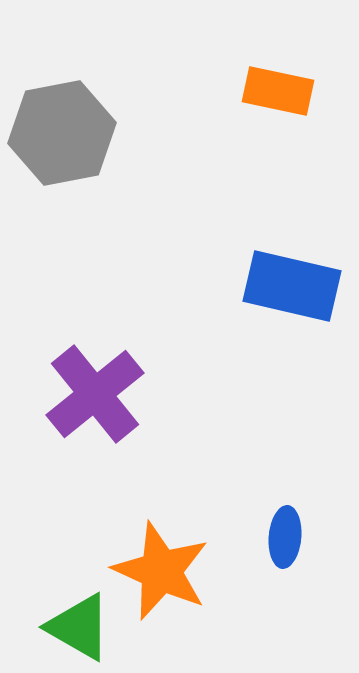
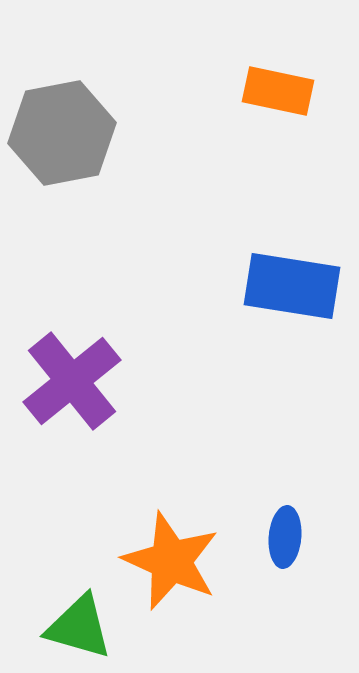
blue rectangle: rotated 4 degrees counterclockwise
purple cross: moved 23 px left, 13 px up
orange star: moved 10 px right, 10 px up
green triangle: rotated 14 degrees counterclockwise
